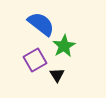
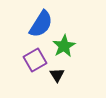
blue semicircle: rotated 84 degrees clockwise
